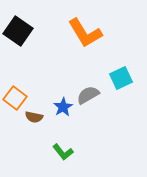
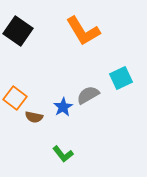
orange L-shape: moved 2 px left, 2 px up
green L-shape: moved 2 px down
